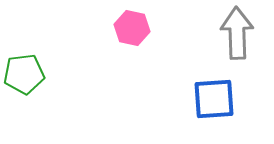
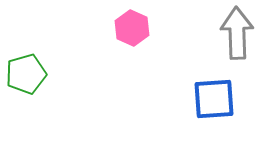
pink hexagon: rotated 12 degrees clockwise
green pentagon: moved 2 px right; rotated 9 degrees counterclockwise
